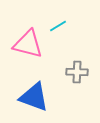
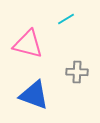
cyan line: moved 8 px right, 7 px up
blue triangle: moved 2 px up
